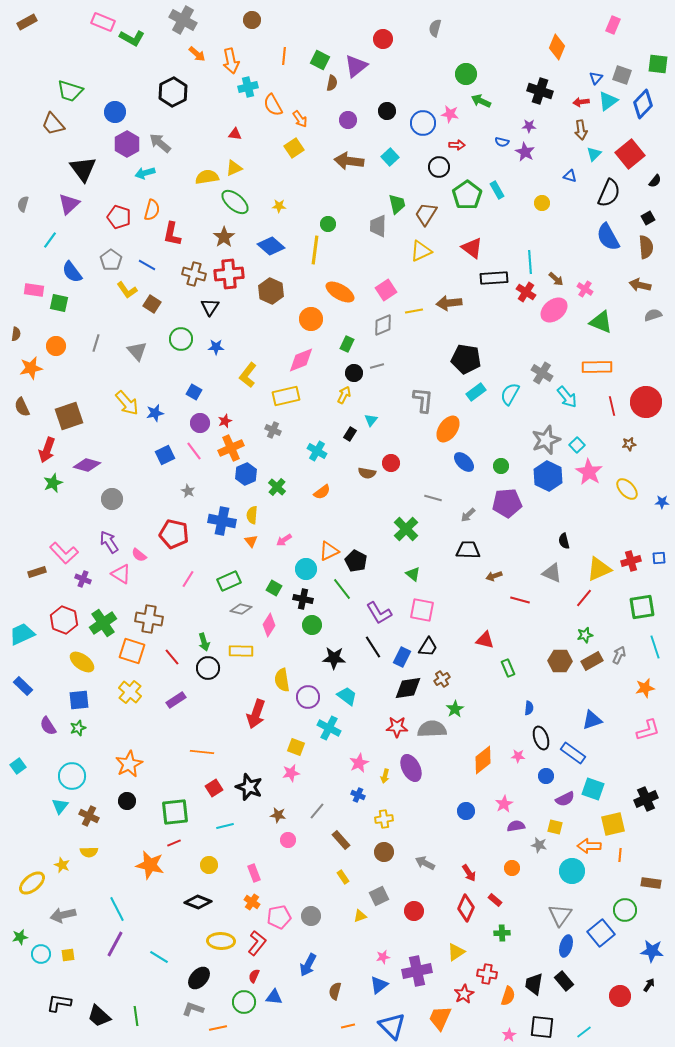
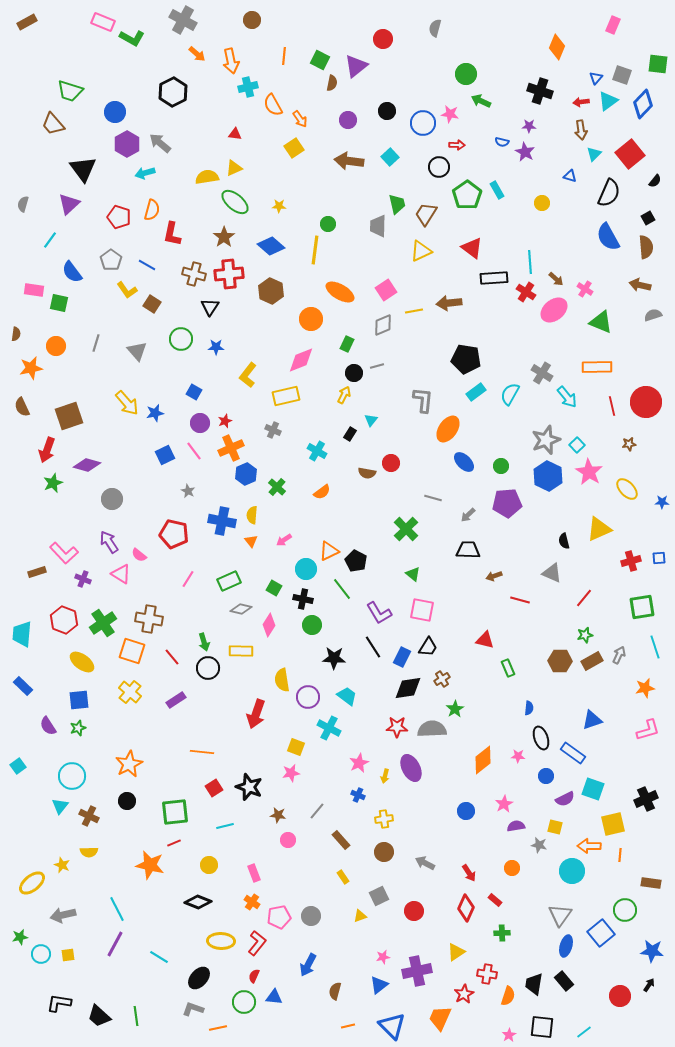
yellow triangle at (599, 569): moved 40 px up
cyan trapezoid at (22, 634): rotated 60 degrees counterclockwise
